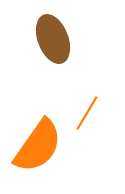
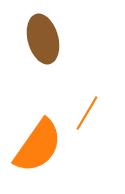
brown ellipse: moved 10 px left; rotated 6 degrees clockwise
